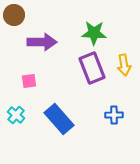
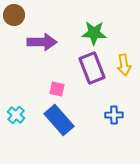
pink square: moved 28 px right, 8 px down; rotated 21 degrees clockwise
blue rectangle: moved 1 px down
